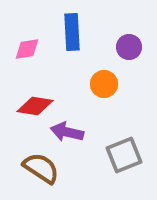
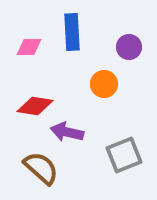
pink diamond: moved 2 px right, 2 px up; rotated 8 degrees clockwise
brown semicircle: rotated 9 degrees clockwise
